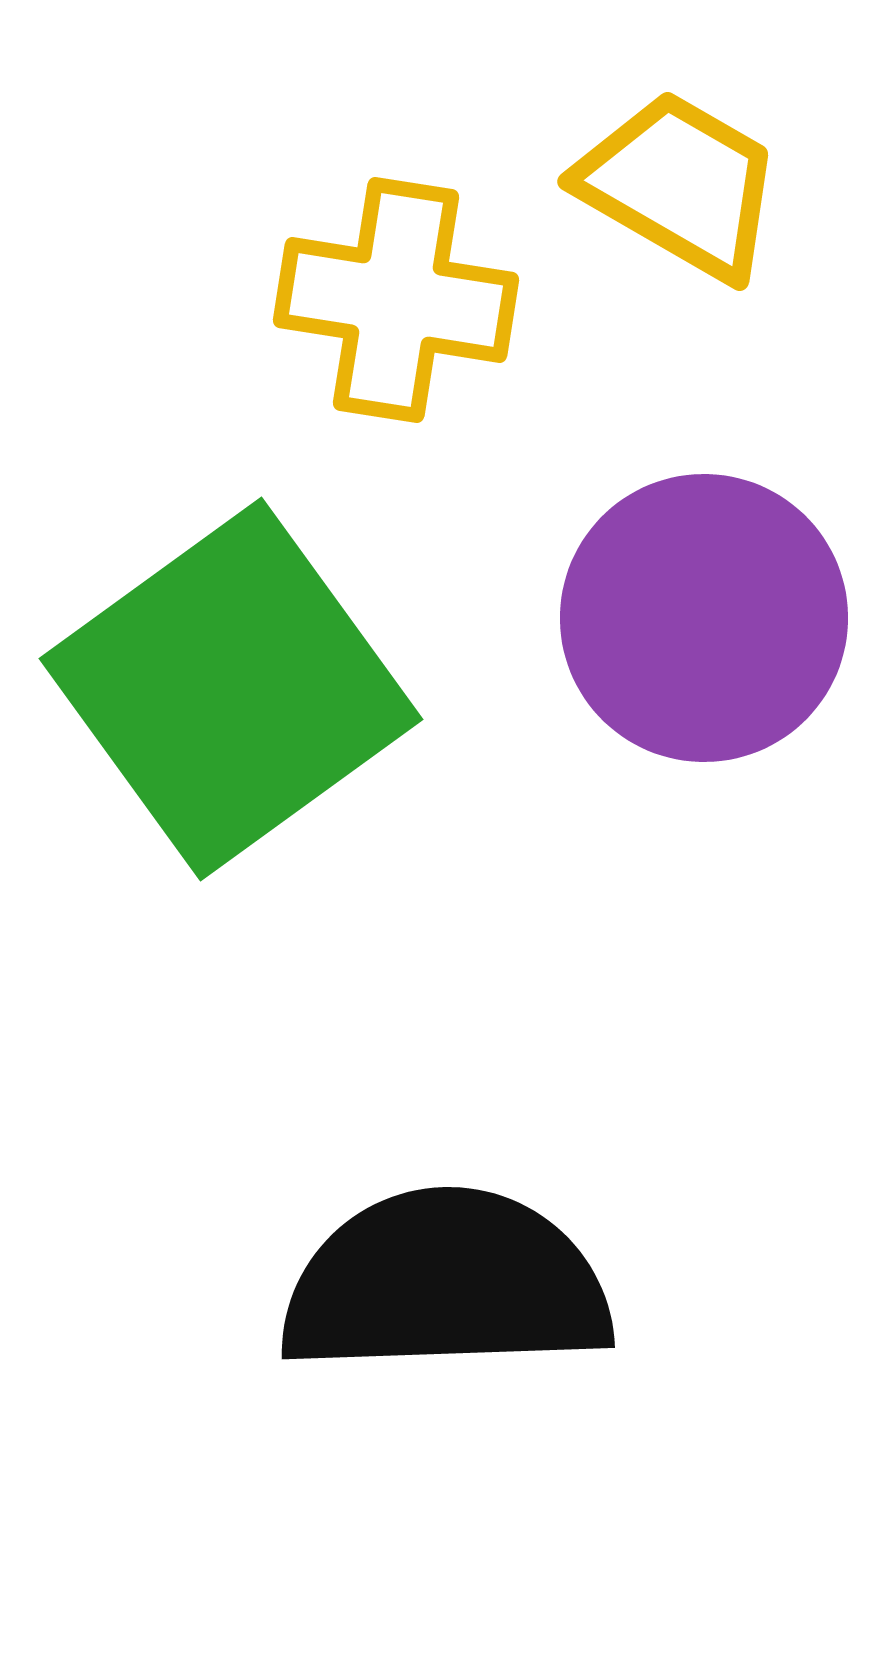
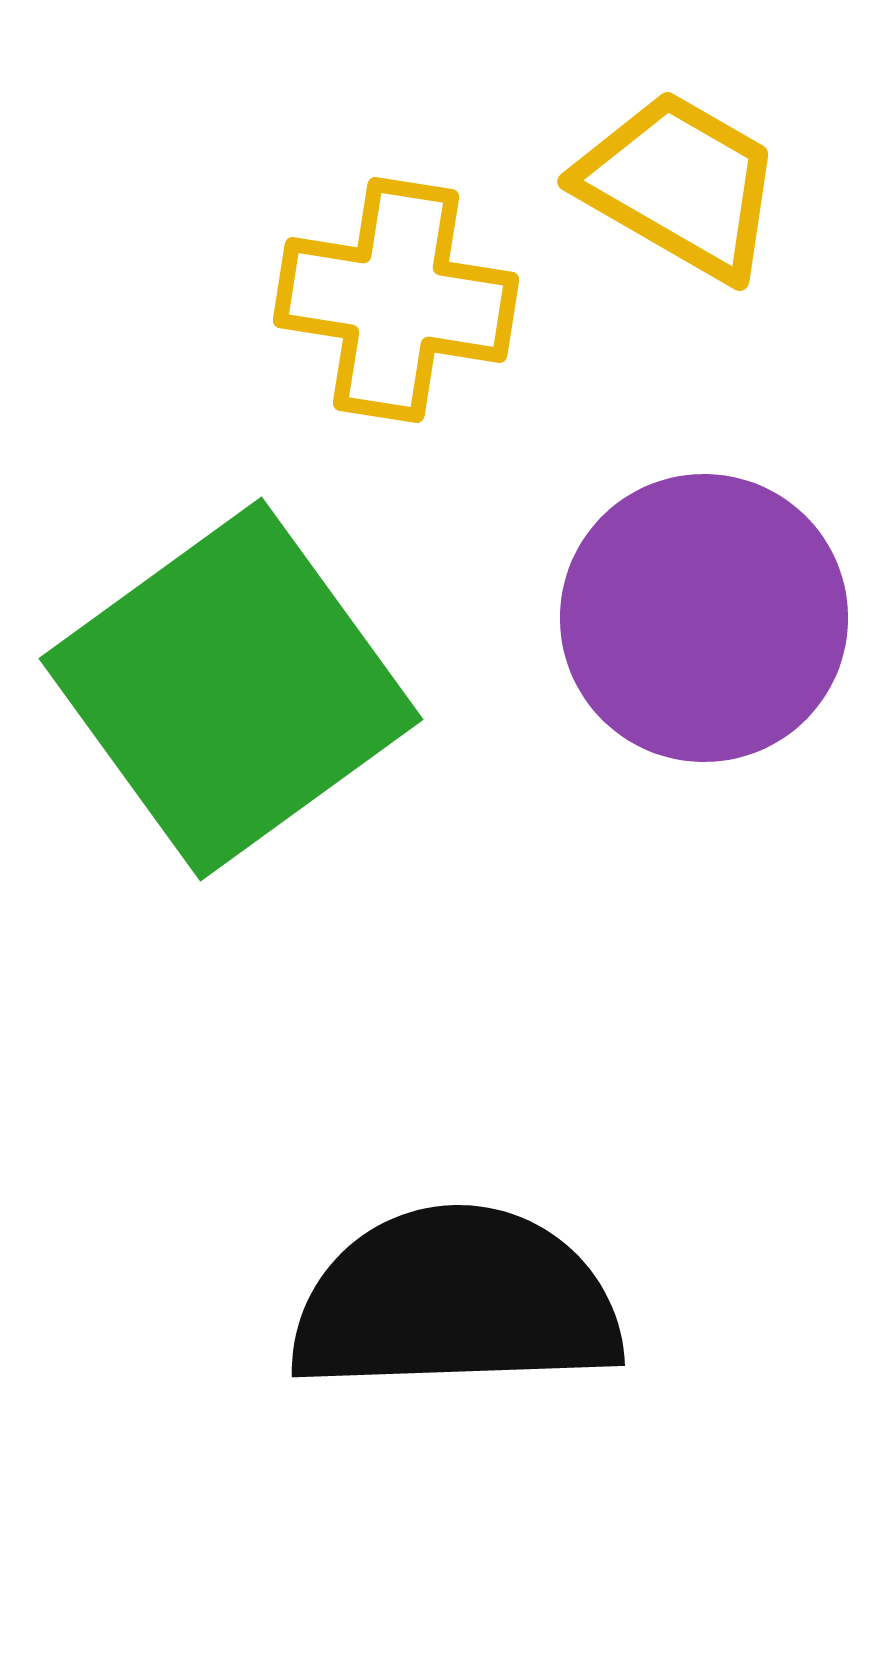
black semicircle: moved 10 px right, 18 px down
